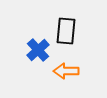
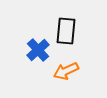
orange arrow: rotated 25 degrees counterclockwise
